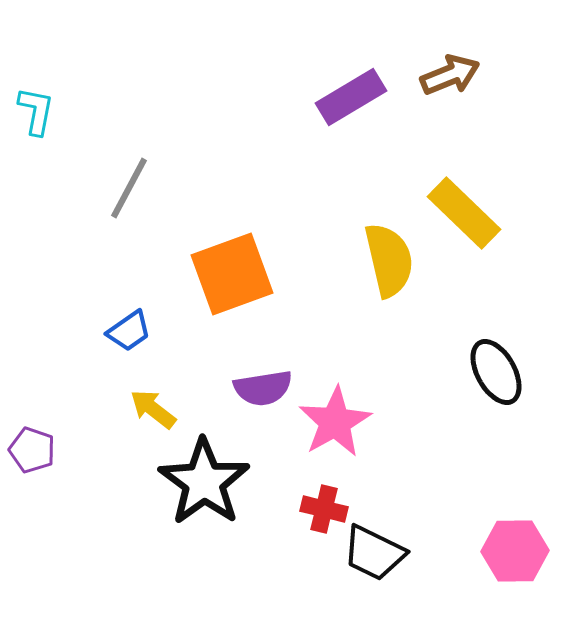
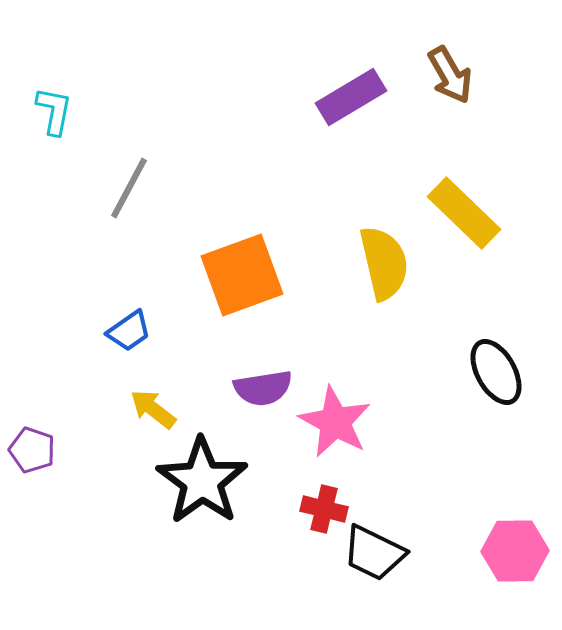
brown arrow: rotated 82 degrees clockwise
cyan L-shape: moved 18 px right
yellow semicircle: moved 5 px left, 3 px down
orange square: moved 10 px right, 1 px down
pink star: rotated 14 degrees counterclockwise
black star: moved 2 px left, 1 px up
